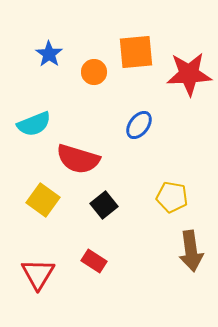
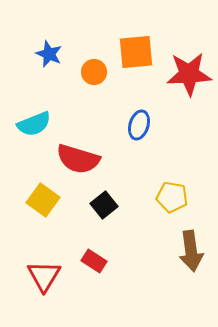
blue star: rotated 12 degrees counterclockwise
blue ellipse: rotated 20 degrees counterclockwise
red triangle: moved 6 px right, 2 px down
